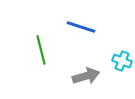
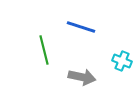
green line: moved 3 px right
gray arrow: moved 4 px left, 1 px down; rotated 28 degrees clockwise
